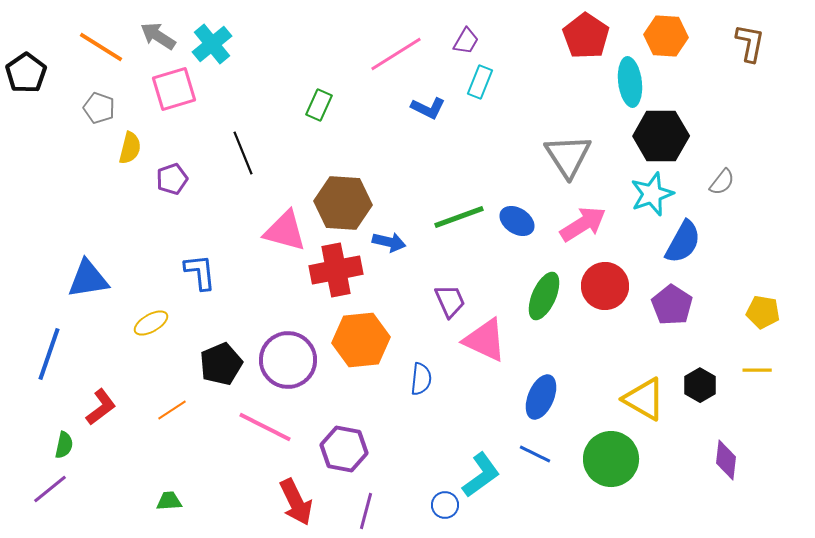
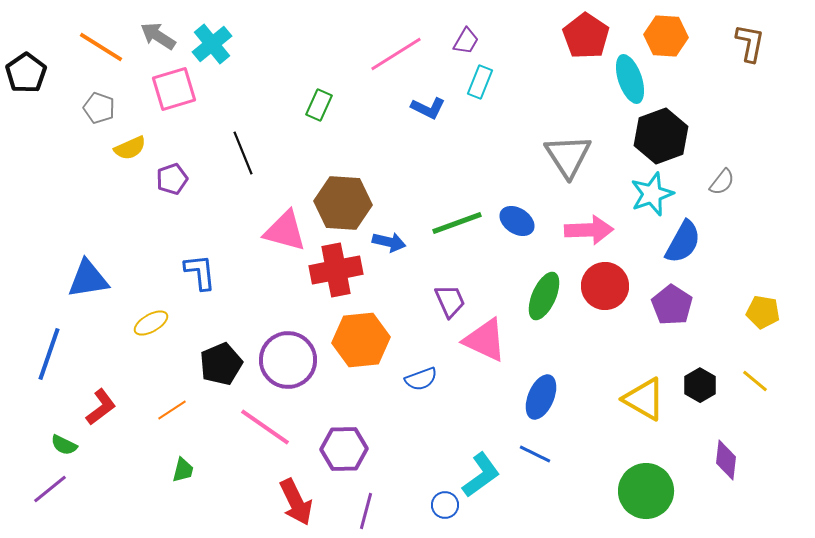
cyan ellipse at (630, 82): moved 3 px up; rotated 12 degrees counterclockwise
black hexagon at (661, 136): rotated 20 degrees counterclockwise
yellow semicircle at (130, 148): rotated 52 degrees clockwise
green line at (459, 217): moved 2 px left, 6 px down
pink arrow at (583, 224): moved 6 px right, 6 px down; rotated 30 degrees clockwise
yellow line at (757, 370): moved 2 px left, 11 px down; rotated 40 degrees clockwise
blue semicircle at (421, 379): rotated 64 degrees clockwise
pink line at (265, 427): rotated 8 degrees clockwise
green semicircle at (64, 445): rotated 104 degrees clockwise
purple hexagon at (344, 449): rotated 12 degrees counterclockwise
green circle at (611, 459): moved 35 px right, 32 px down
green trapezoid at (169, 501): moved 14 px right, 31 px up; rotated 108 degrees clockwise
